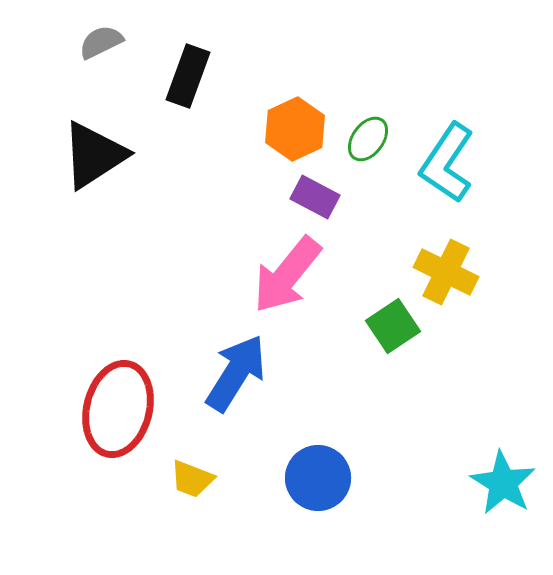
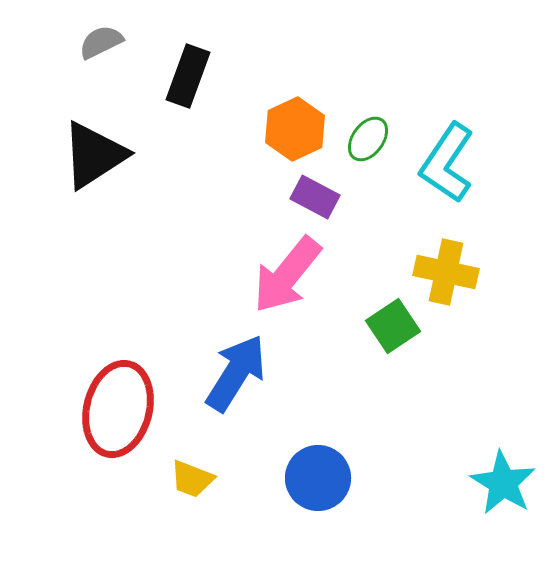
yellow cross: rotated 14 degrees counterclockwise
